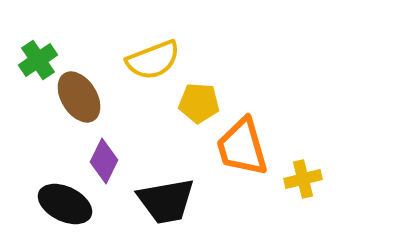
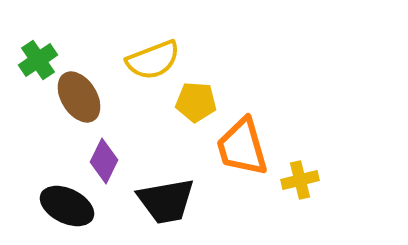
yellow pentagon: moved 3 px left, 1 px up
yellow cross: moved 3 px left, 1 px down
black ellipse: moved 2 px right, 2 px down
